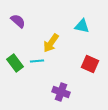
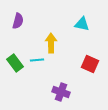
purple semicircle: rotated 63 degrees clockwise
cyan triangle: moved 2 px up
yellow arrow: rotated 144 degrees clockwise
cyan line: moved 1 px up
